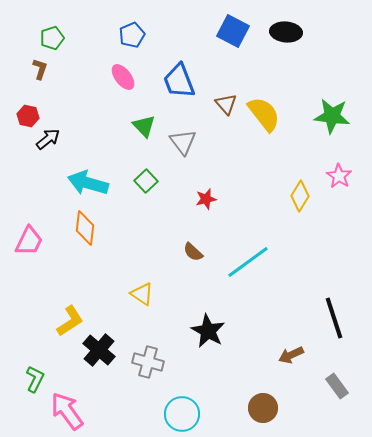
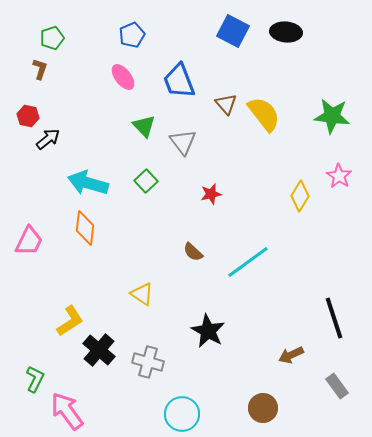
red star: moved 5 px right, 5 px up
